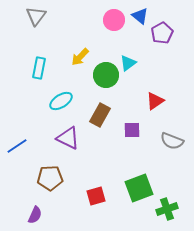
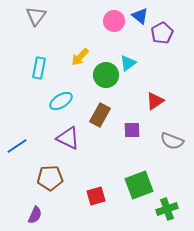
pink circle: moved 1 px down
green square: moved 3 px up
